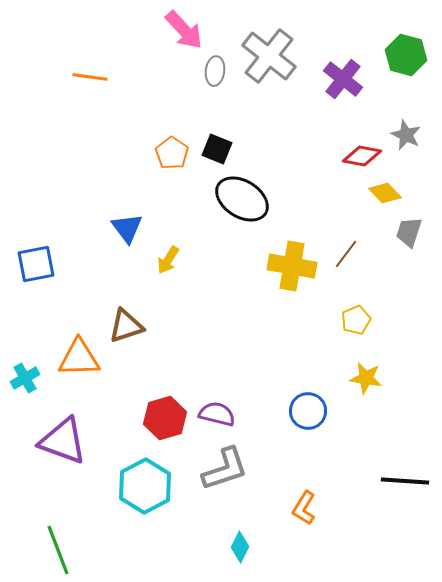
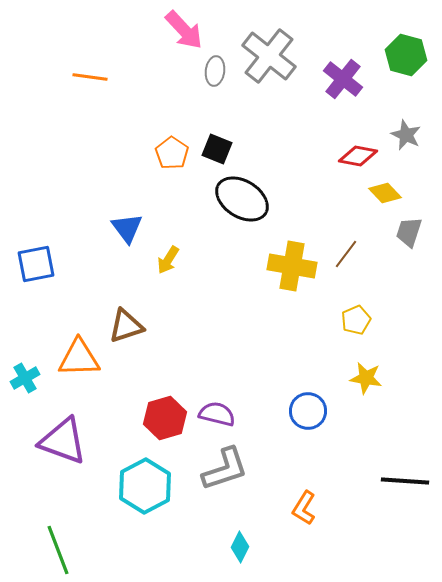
red diamond: moved 4 px left
